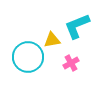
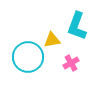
cyan L-shape: rotated 48 degrees counterclockwise
